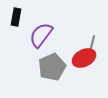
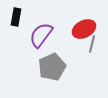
red ellipse: moved 29 px up
